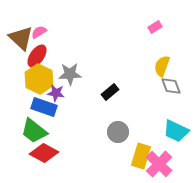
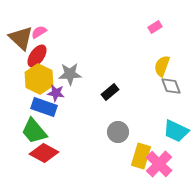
green trapezoid: rotated 12 degrees clockwise
